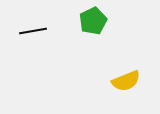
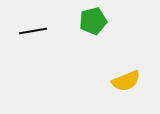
green pentagon: rotated 12 degrees clockwise
